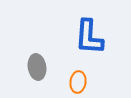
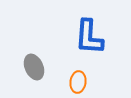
gray ellipse: moved 3 px left; rotated 15 degrees counterclockwise
